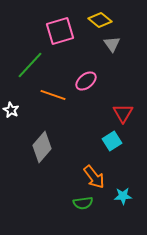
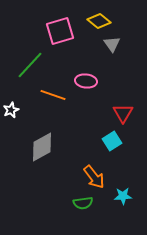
yellow diamond: moved 1 px left, 1 px down
pink ellipse: rotated 45 degrees clockwise
white star: rotated 21 degrees clockwise
gray diamond: rotated 20 degrees clockwise
